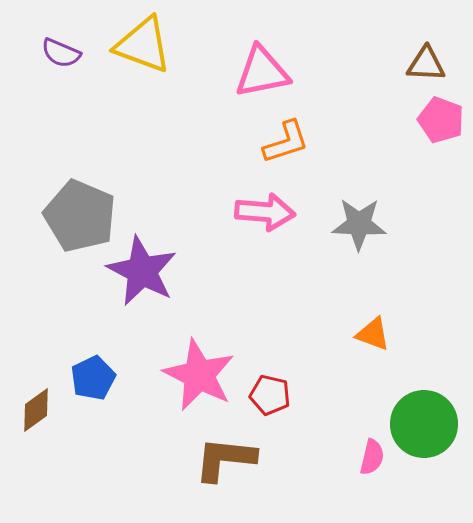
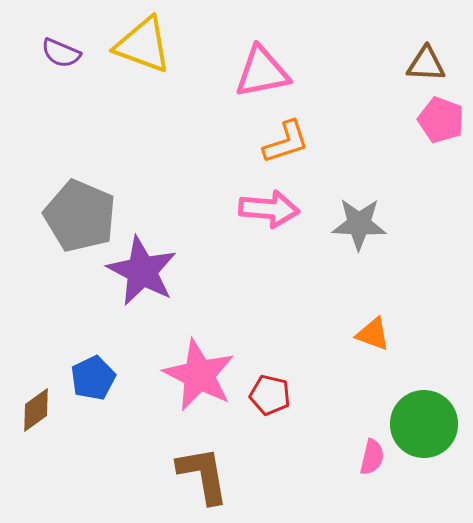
pink arrow: moved 4 px right, 3 px up
brown L-shape: moved 22 px left, 16 px down; rotated 74 degrees clockwise
